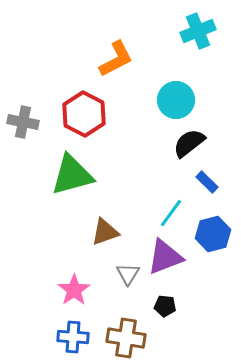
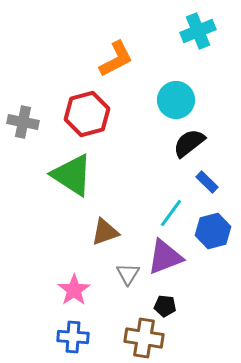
red hexagon: moved 3 px right; rotated 18 degrees clockwise
green triangle: rotated 48 degrees clockwise
blue hexagon: moved 3 px up
brown cross: moved 18 px right
